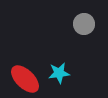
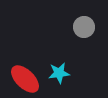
gray circle: moved 3 px down
